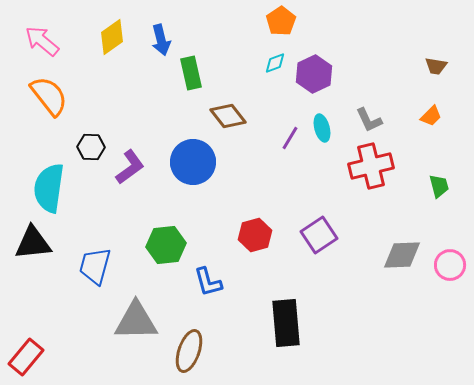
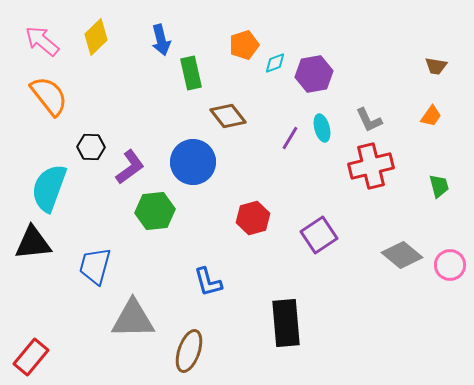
orange pentagon: moved 37 px left, 24 px down; rotated 16 degrees clockwise
yellow diamond: moved 16 px left; rotated 9 degrees counterclockwise
purple hexagon: rotated 15 degrees clockwise
orange trapezoid: rotated 10 degrees counterclockwise
cyan semicircle: rotated 12 degrees clockwise
red hexagon: moved 2 px left, 17 px up
green hexagon: moved 11 px left, 34 px up
gray diamond: rotated 42 degrees clockwise
gray triangle: moved 3 px left, 2 px up
red rectangle: moved 5 px right
